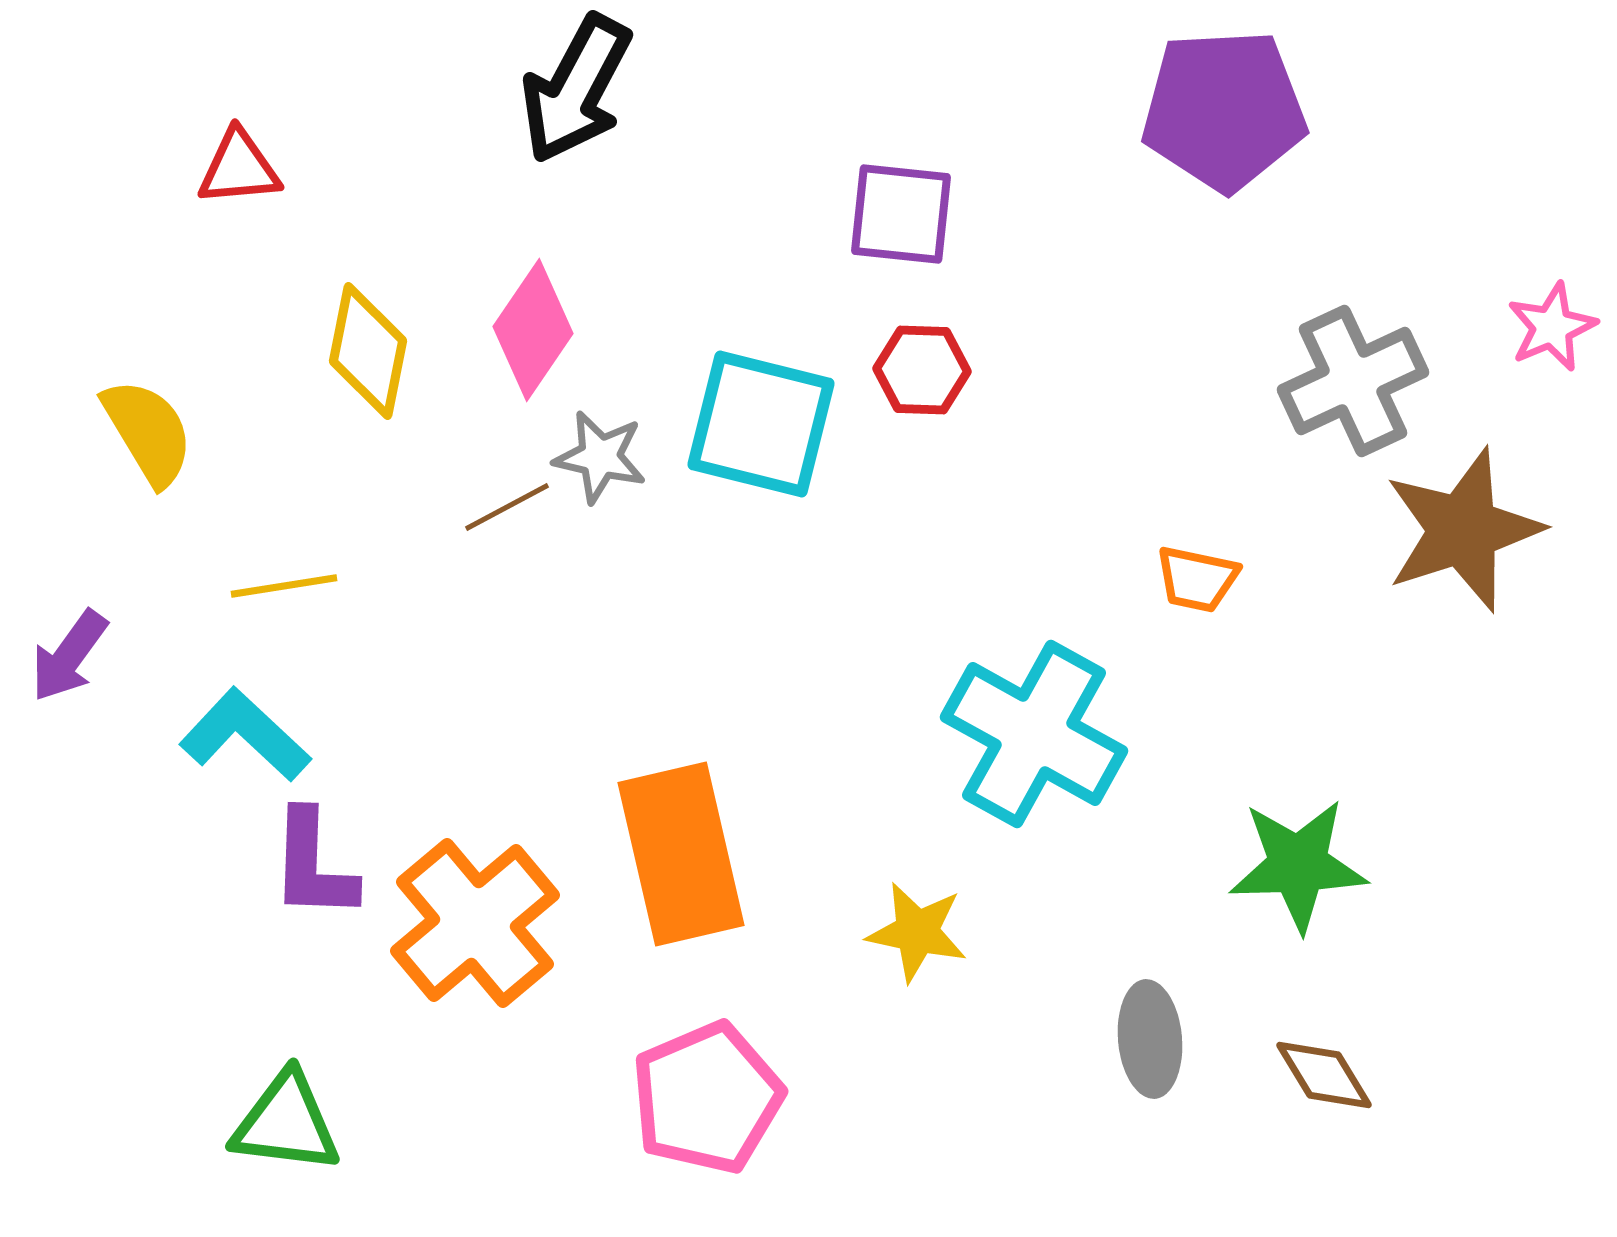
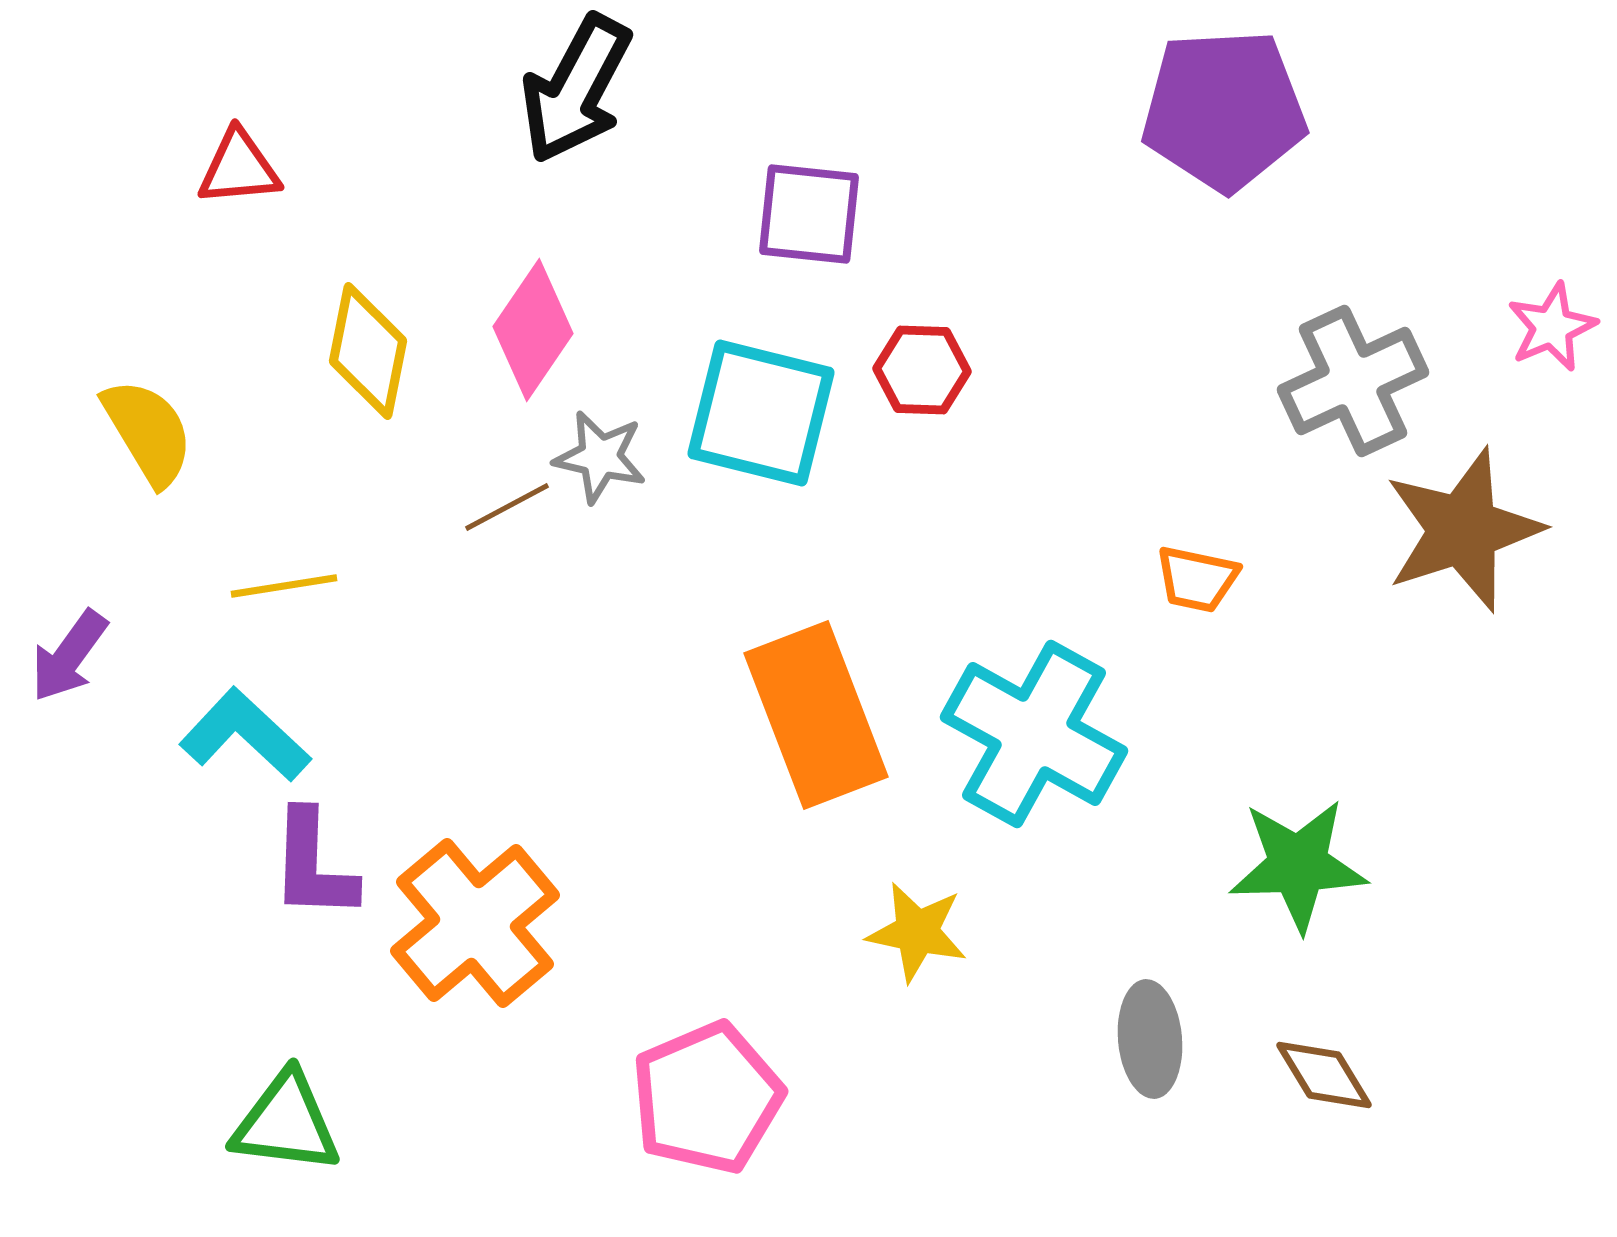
purple square: moved 92 px left
cyan square: moved 11 px up
orange rectangle: moved 135 px right, 139 px up; rotated 8 degrees counterclockwise
